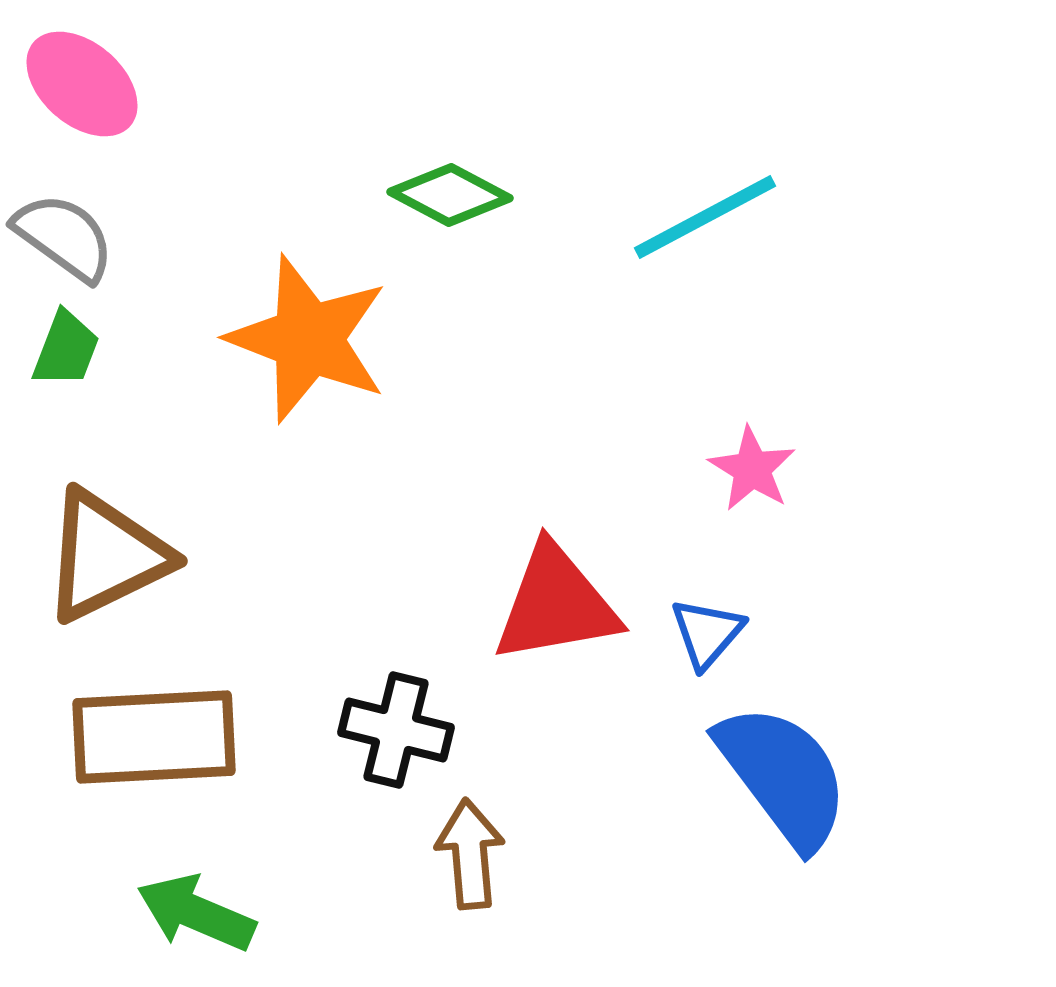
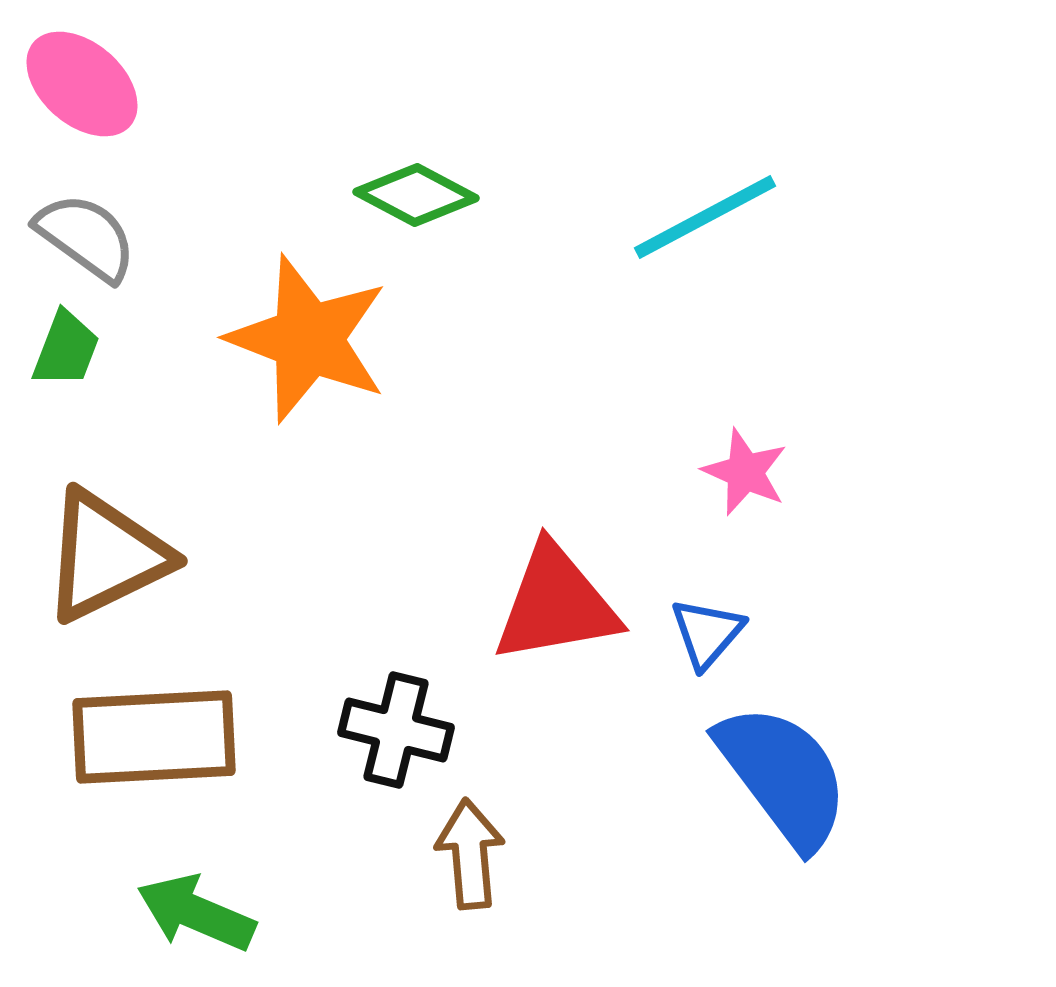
green diamond: moved 34 px left
gray semicircle: moved 22 px right
pink star: moved 7 px left, 3 px down; rotated 8 degrees counterclockwise
